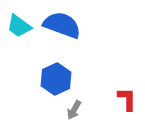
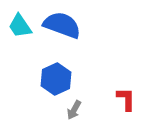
cyan trapezoid: moved 1 px right; rotated 20 degrees clockwise
red L-shape: moved 1 px left
